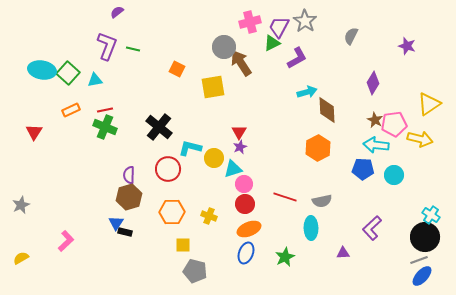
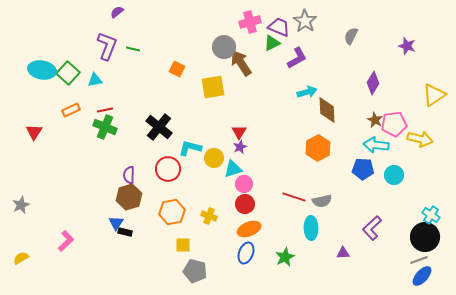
purple trapezoid at (279, 27): rotated 85 degrees clockwise
yellow triangle at (429, 104): moved 5 px right, 9 px up
red line at (285, 197): moved 9 px right
orange hexagon at (172, 212): rotated 10 degrees counterclockwise
